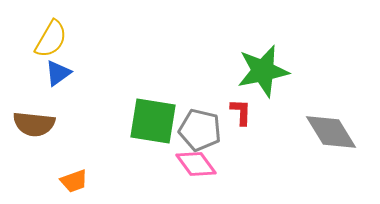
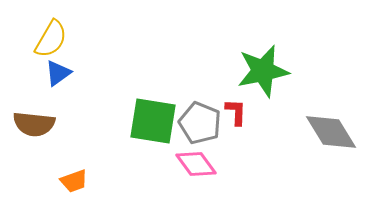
red L-shape: moved 5 px left
gray pentagon: moved 7 px up; rotated 9 degrees clockwise
